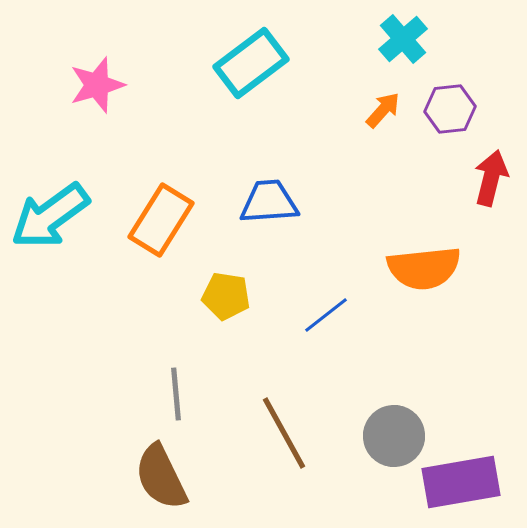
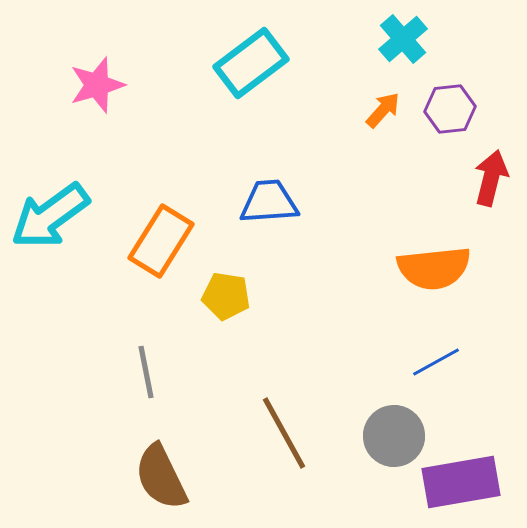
orange rectangle: moved 21 px down
orange semicircle: moved 10 px right
blue line: moved 110 px right, 47 px down; rotated 9 degrees clockwise
gray line: moved 30 px left, 22 px up; rotated 6 degrees counterclockwise
